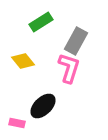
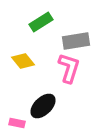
gray rectangle: rotated 52 degrees clockwise
